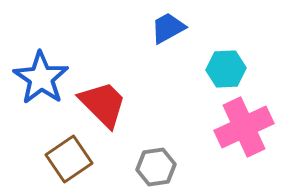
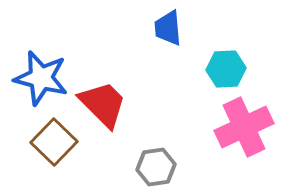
blue trapezoid: rotated 66 degrees counterclockwise
blue star: rotated 20 degrees counterclockwise
brown square: moved 15 px left, 17 px up; rotated 12 degrees counterclockwise
